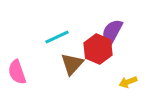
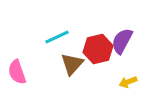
purple semicircle: moved 10 px right, 9 px down
red hexagon: rotated 24 degrees clockwise
